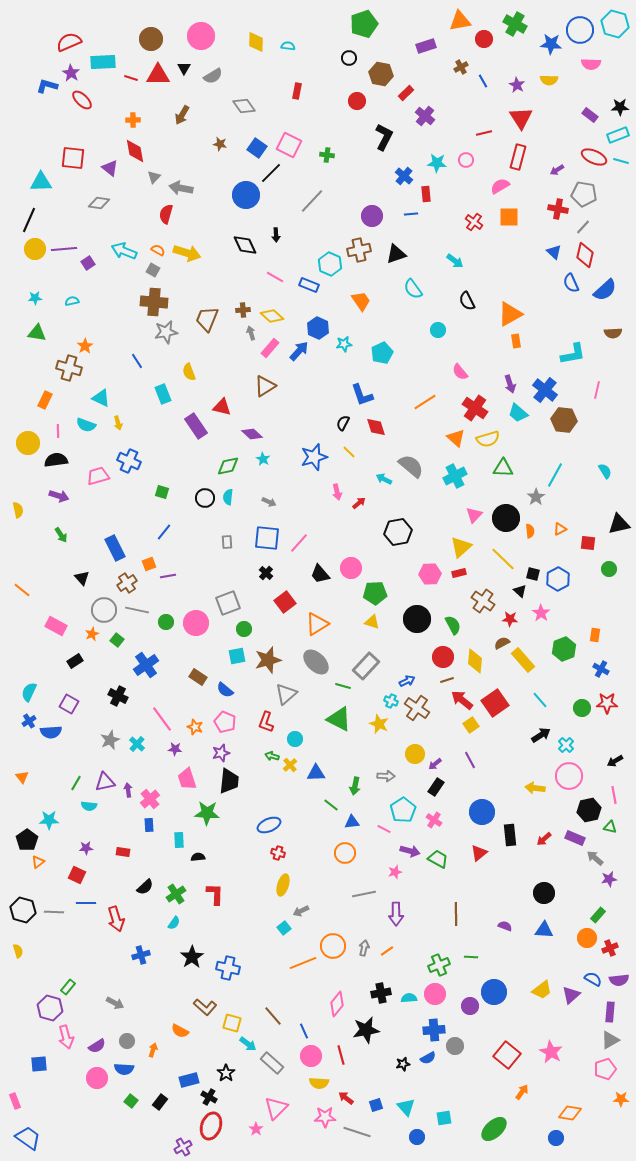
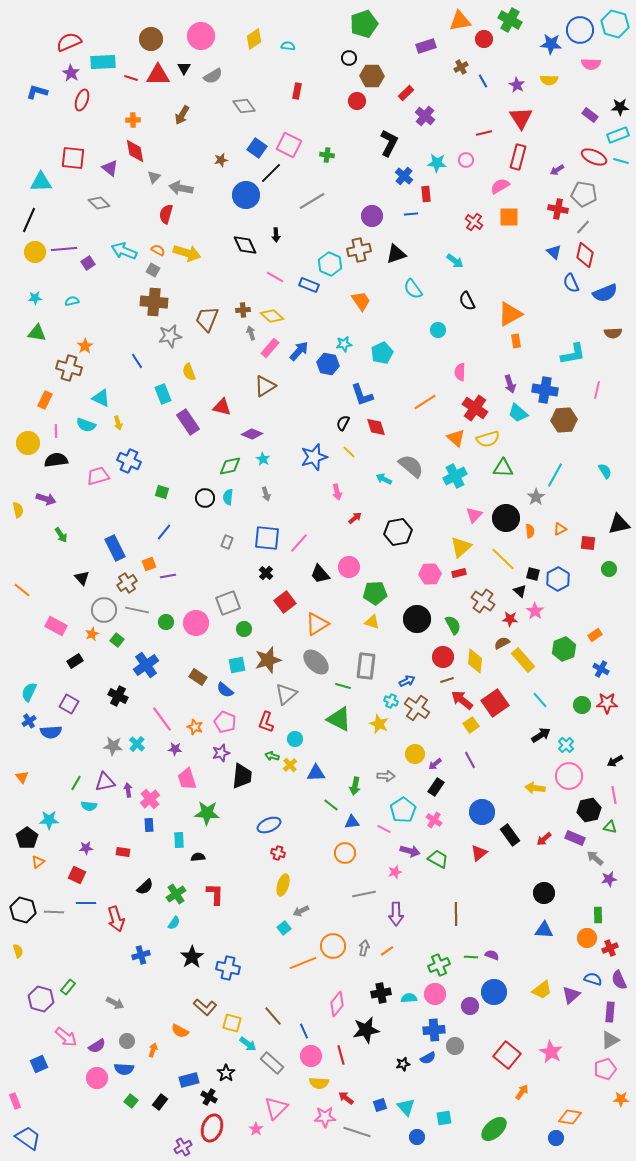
green cross at (515, 24): moved 5 px left, 4 px up
yellow diamond at (256, 42): moved 2 px left, 3 px up; rotated 55 degrees clockwise
brown hexagon at (381, 74): moved 9 px left, 2 px down; rotated 10 degrees counterclockwise
blue L-shape at (47, 86): moved 10 px left, 6 px down
red ellipse at (82, 100): rotated 65 degrees clockwise
black L-shape at (384, 137): moved 5 px right, 6 px down
brown star at (220, 144): moved 1 px right, 16 px down; rotated 24 degrees counterclockwise
gray line at (312, 201): rotated 16 degrees clockwise
gray diamond at (99, 203): rotated 35 degrees clockwise
yellow circle at (35, 249): moved 3 px down
blue semicircle at (605, 290): moved 3 px down; rotated 20 degrees clockwise
blue hexagon at (318, 328): moved 10 px right, 36 px down; rotated 15 degrees counterclockwise
gray star at (166, 332): moved 4 px right, 4 px down
pink semicircle at (460, 372): rotated 42 degrees clockwise
blue cross at (545, 390): rotated 30 degrees counterclockwise
brown hexagon at (564, 420): rotated 10 degrees counterclockwise
purple rectangle at (196, 426): moved 8 px left, 4 px up
pink line at (58, 431): moved 2 px left
purple diamond at (252, 434): rotated 20 degrees counterclockwise
green diamond at (228, 466): moved 2 px right
purple arrow at (59, 496): moved 13 px left, 3 px down
gray arrow at (269, 502): moved 3 px left, 8 px up; rotated 48 degrees clockwise
red arrow at (359, 503): moved 4 px left, 15 px down
gray rectangle at (227, 542): rotated 24 degrees clockwise
pink circle at (351, 568): moved 2 px left, 1 px up
pink star at (541, 613): moved 6 px left, 2 px up
orange rectangle at (595, 635): rotated 48 degrees clockwise
cyan square at (237, 656): moved 9 px down
gray rectangle at (366, 666): rotated 36 degrees counterclockwise
green circle at (582, 708): moved 3 px up
gray star at (110, 740): moved 3 px right, 6 px down; rotated 30 degrees clockwise
black trapezoid at (229, 781): moved 13 px right, 5 px up
black rectangle at (510, 835): rotated 30 degrees counterclockwise
black pentagon at (27, 840): moved 2 px up
green rectangle at (598, 915): rotated 42 degrees counterclockwise
purple semicircle at (505, 926): moved 13 px left, 29 px down
blue semicircle at (593, 979): rotated 12 degrees counterclockwise
purple semicircle at (619, 980): rotated 72 degrees clockwise
purple hexagon at (50, 1008): moved 9 px left, 9 px up
pink arrow at (66, 1037): rotated 35 degrees counterclockwise
blue square at (39, 1064): rotated 18 degrees counterclockwise
blue square at (376, 1105): moved 4 px right
orange diamond at (570, 1113): moved 4 px down
red ellipse at (211, 1126): moved 1 px right, 2 px down
